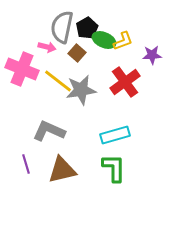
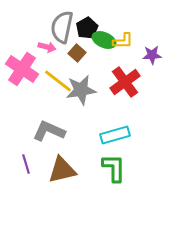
yellow L-shape: rotated 20 degrees clockwise
pink cross: rotated 12 degrees clockwise
